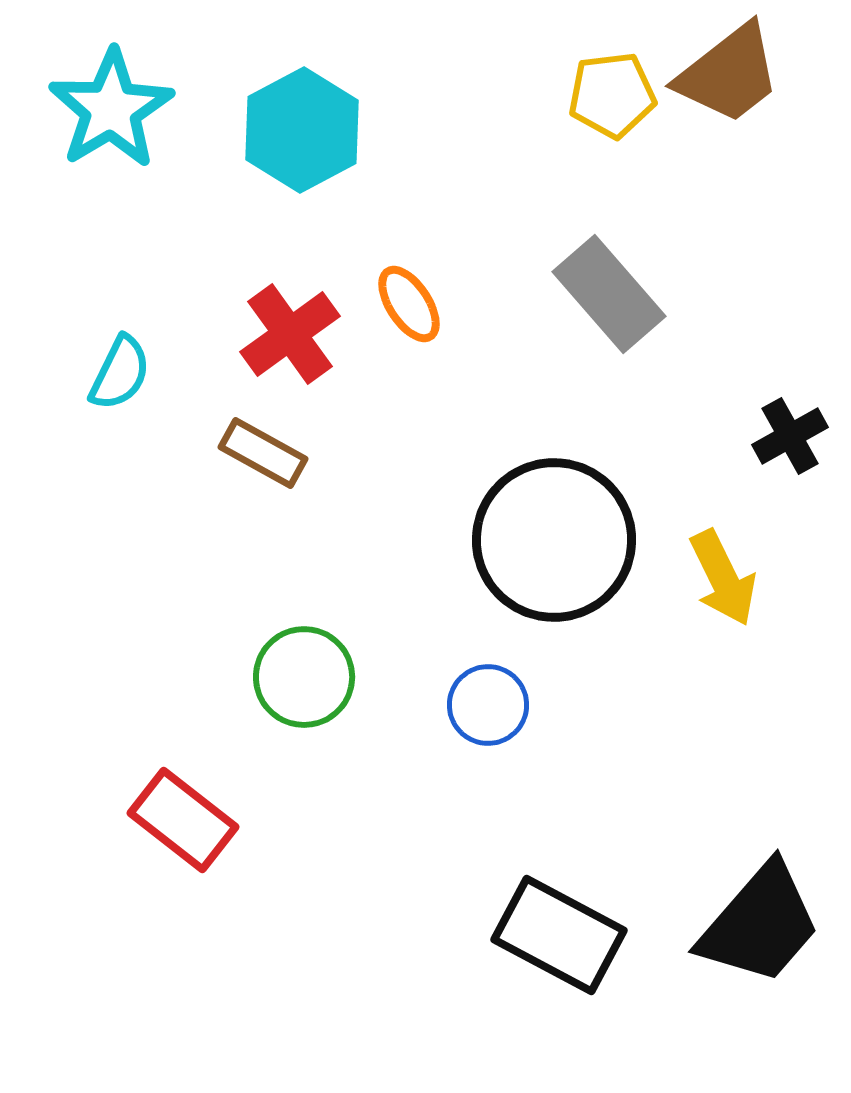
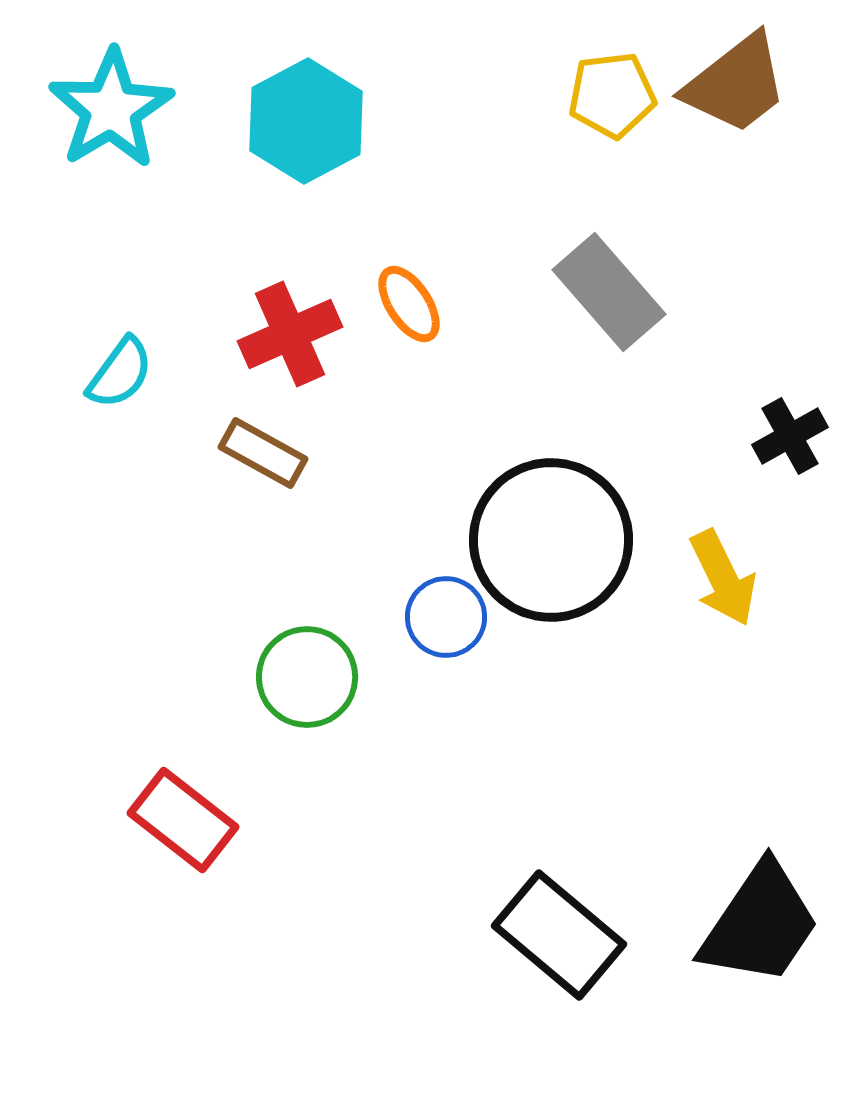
brown trapezoid: moved 7 px right, 10 px down
cyan hexagon: moved 4 px right, 9 px up
gray rectangle: moved 2 px up
red cross: rotated 12 degrees clockwise
cyan semicircle: rotated 10 degrees clockwise
black circle: moved 3 px left
green circle: moved 3 px right
blue circle: moved 42 px left, 88 px up
black trapezoid: rotated 7 degrees counterclockwise
black rectangle: rotated 12 degrees clockwise
